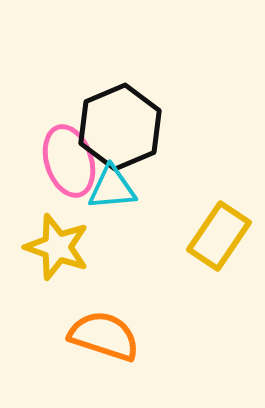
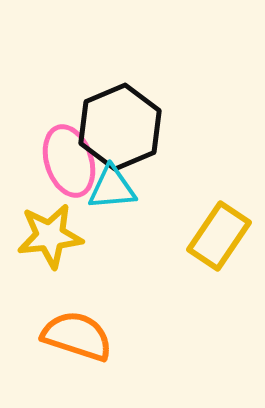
yellow star: moved 7 px left, 11 px up; rotated 26 degrees counterclockwise
orange semicircle: moved 27 px left
